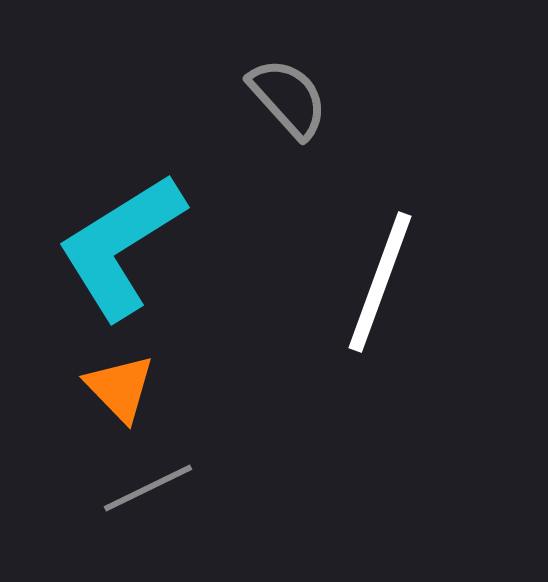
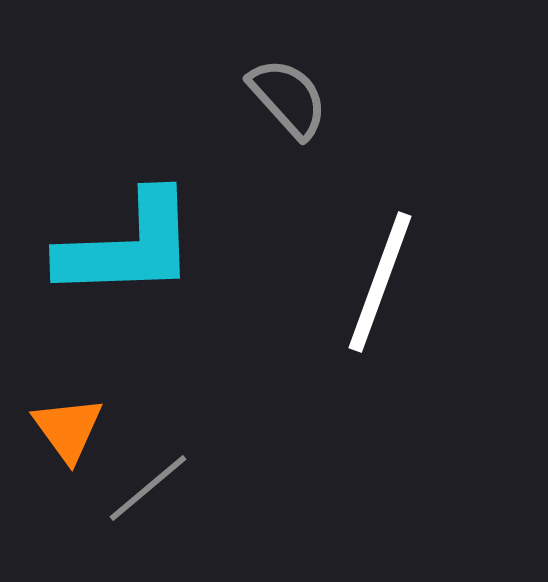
cyan L-shape: moved 7 px right; rotated 150 degrees counterclockwise
orange triangle: moved 52 px left, 41 px down; rotated 8 degrees clockwise
gray line: rotated 14 degrees counterclockwise
